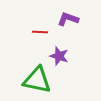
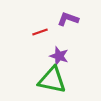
red line: rotated 21 degrees counterclockwise
green triangle: moved 15 px right
